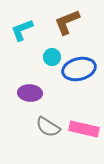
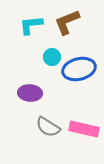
cyan L-shape: moved 9 px right, 5 px up; rotated 15 degrees clockwise
